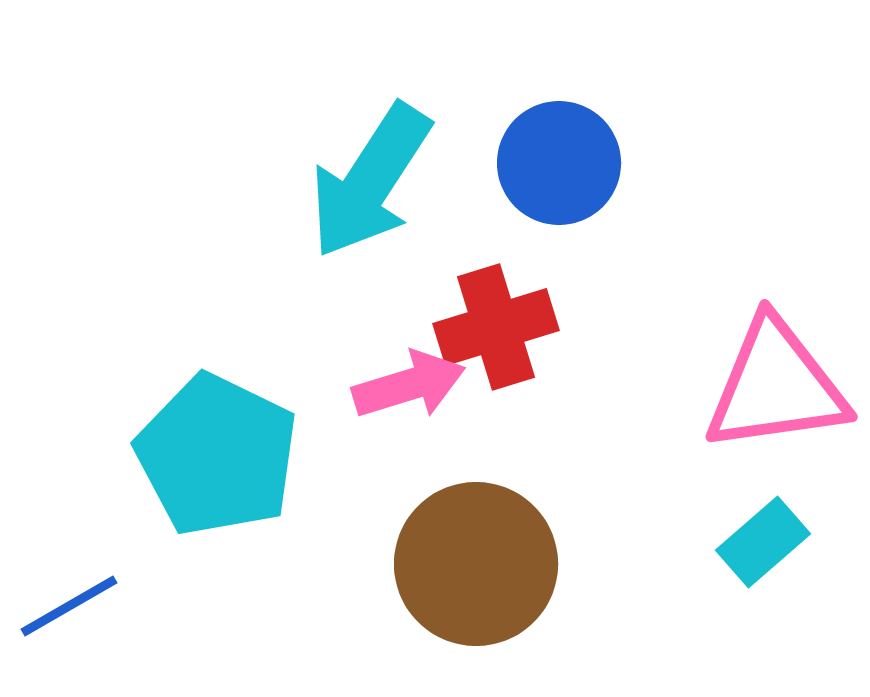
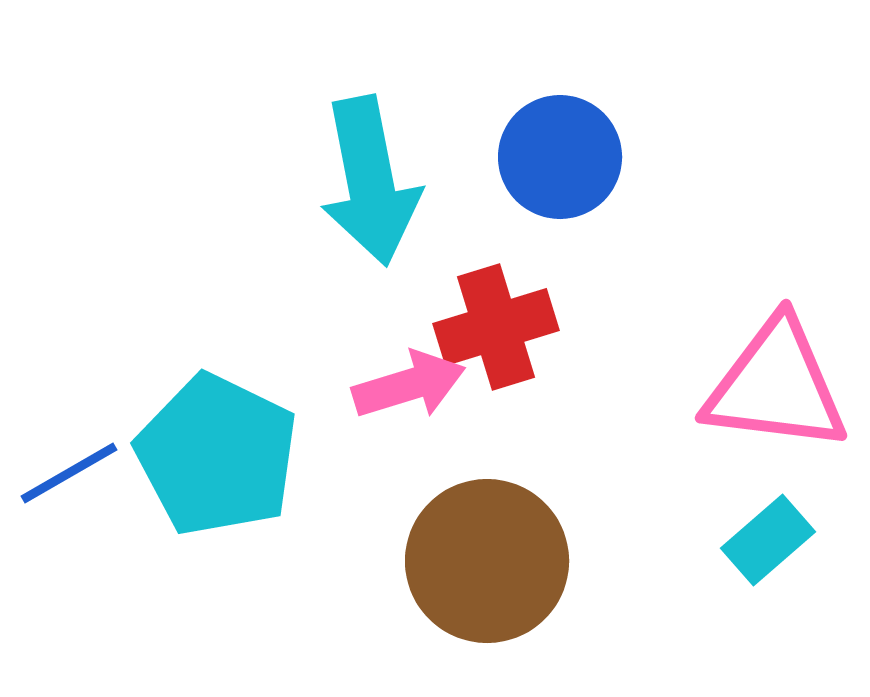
blue circle: moved 1 px right, 6 px up
cyan arrow: rotated 44 degrees counterclockwise
pink triangle: rotated 15 degrees clockwise
cyan rectangle: moved 5 px right, 2 px up
brown circle: moved 11 px right, 3 px up
blue line: moved 133 px up
